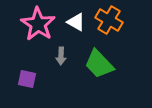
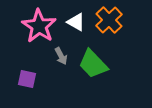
orange cross: rotated 16 degrees clockwise
pink star: moved 1 px right, 2 px down
gray arrow: rotated 30 degrees counterclockwise
green trapezoid: moved 6 px left
